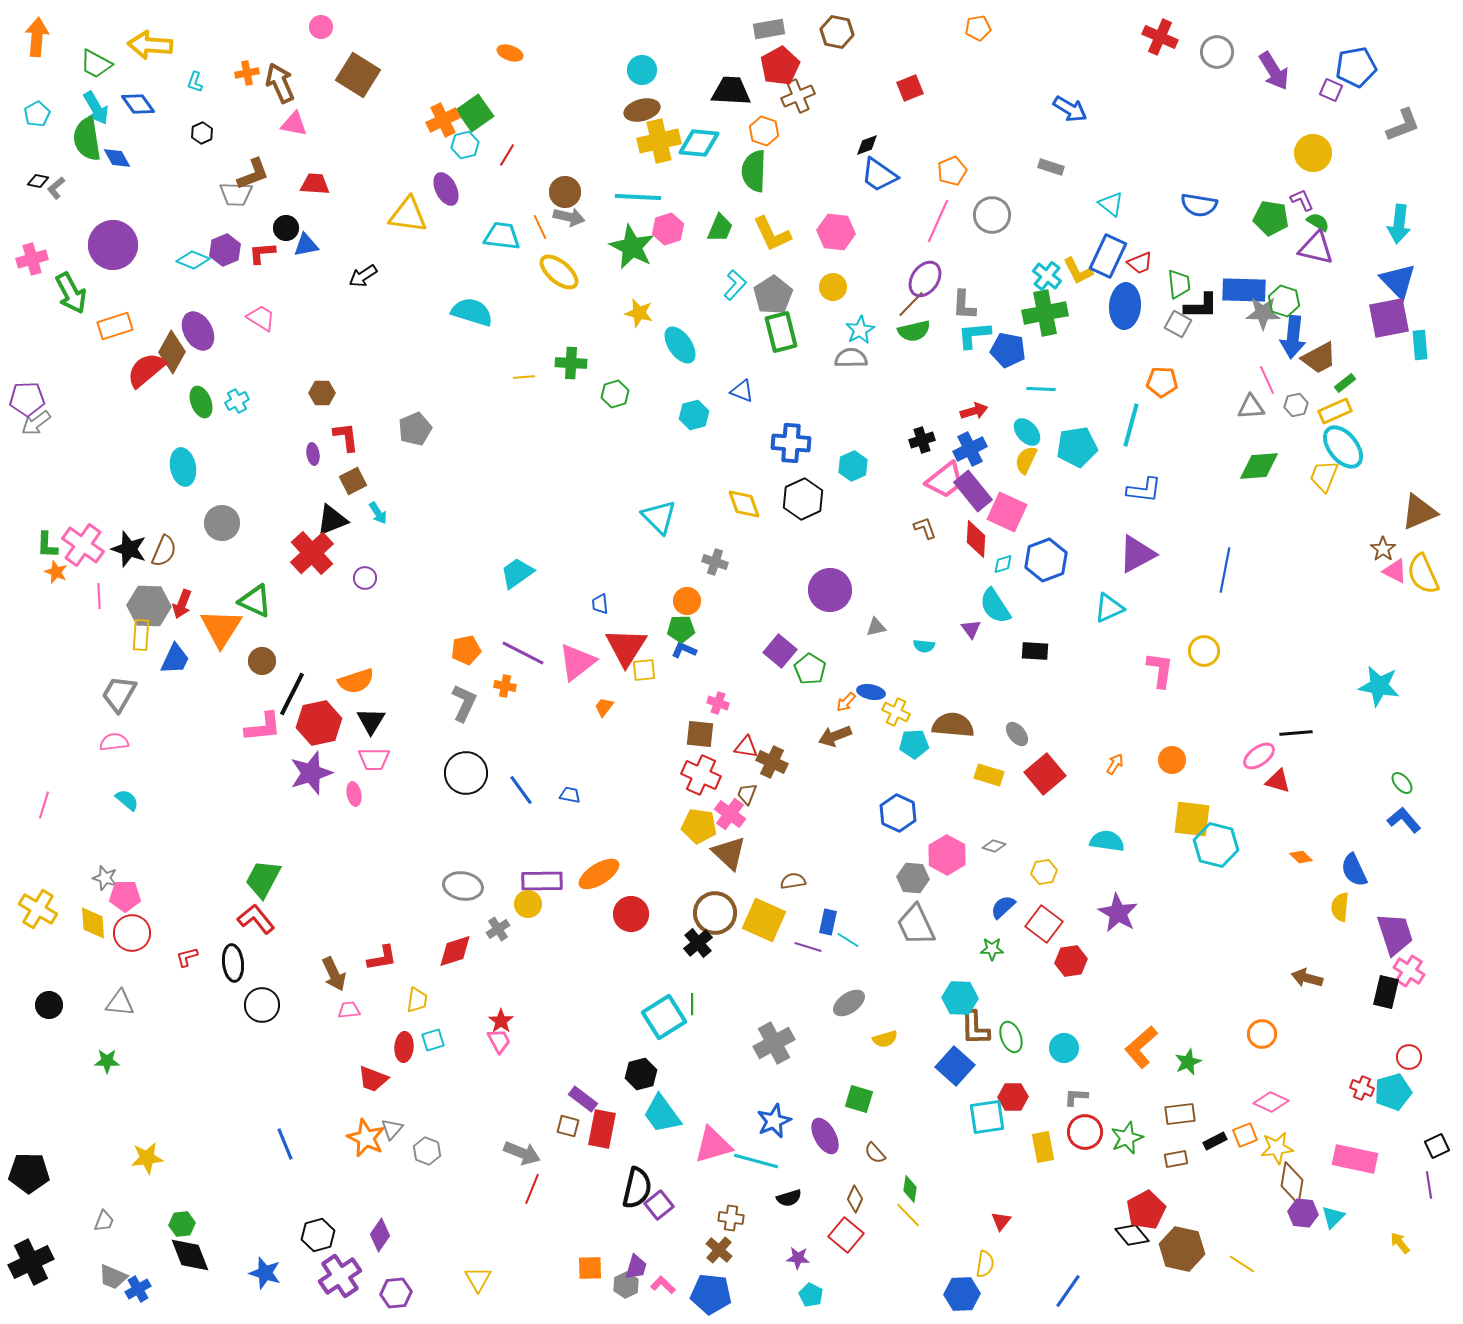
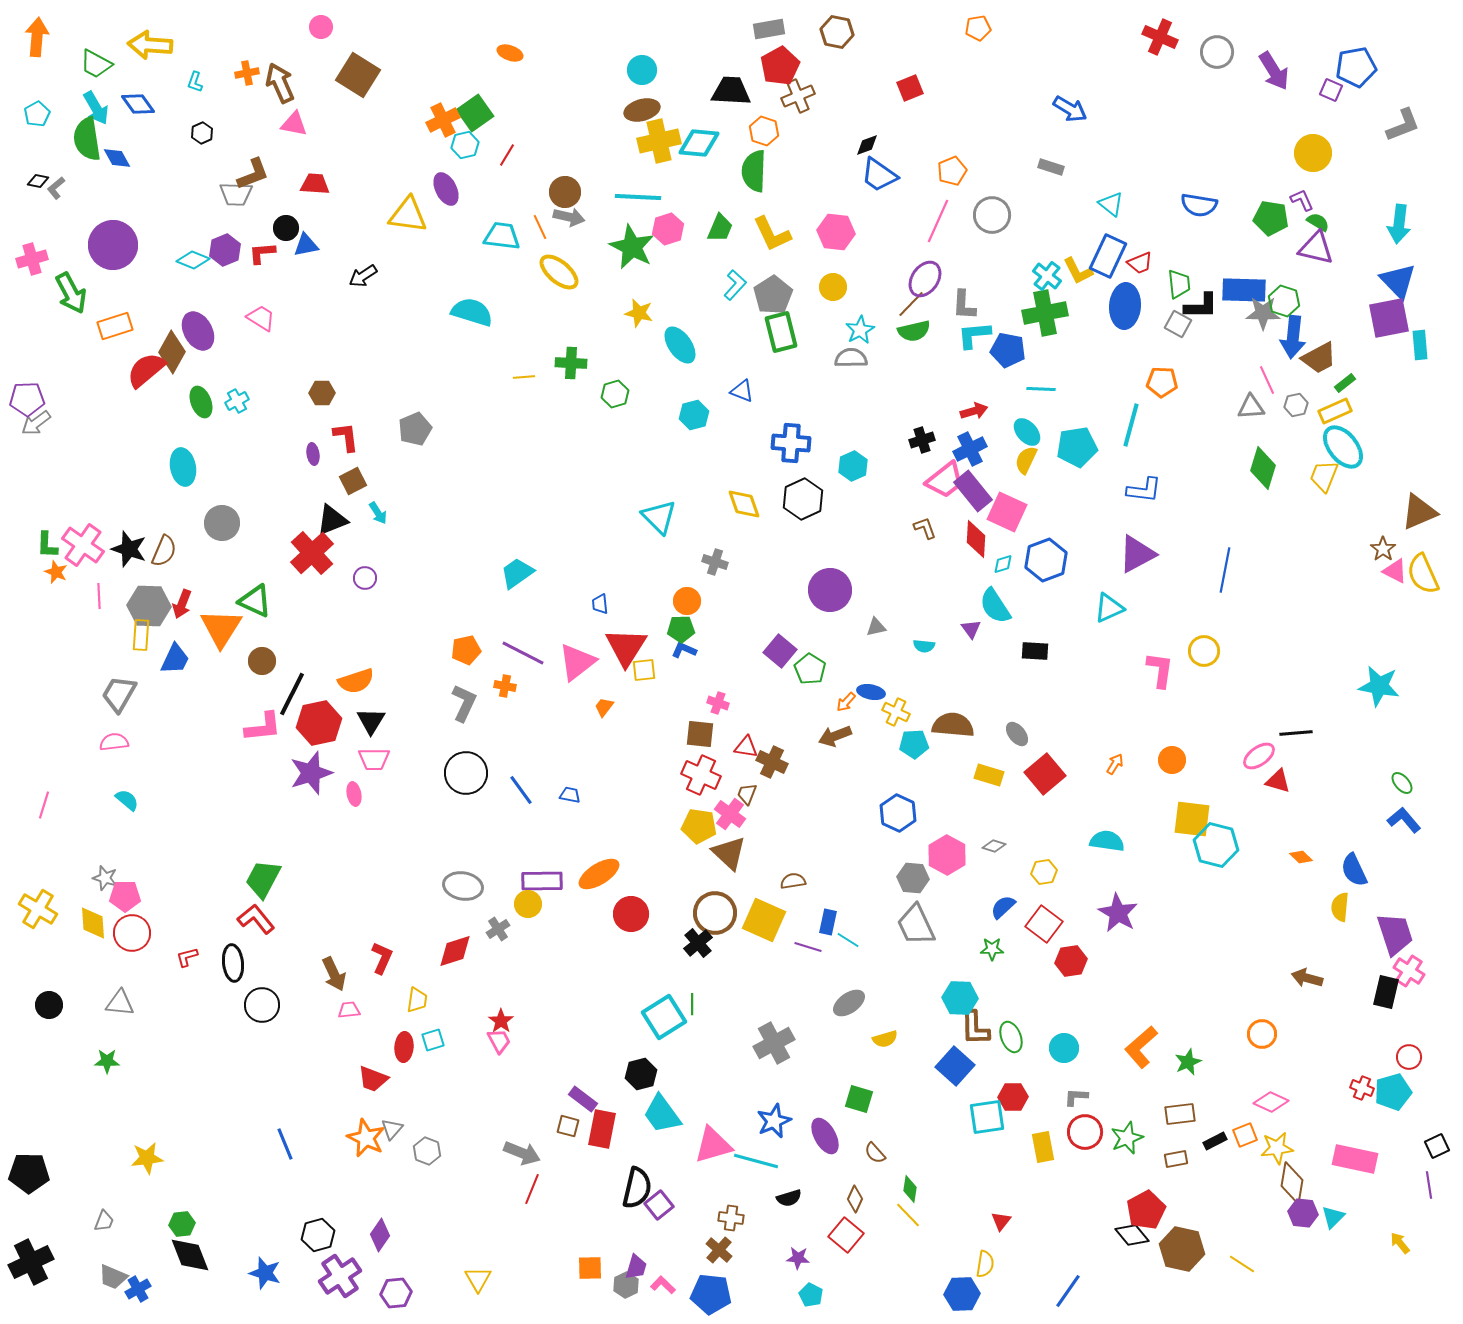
green diamond at (1259, 466): moved 4 px right, 2 px down; rotated 69 degrees counterclockwise
red L-shape at (382, 958): rotated 56 degrees counterclockwise
